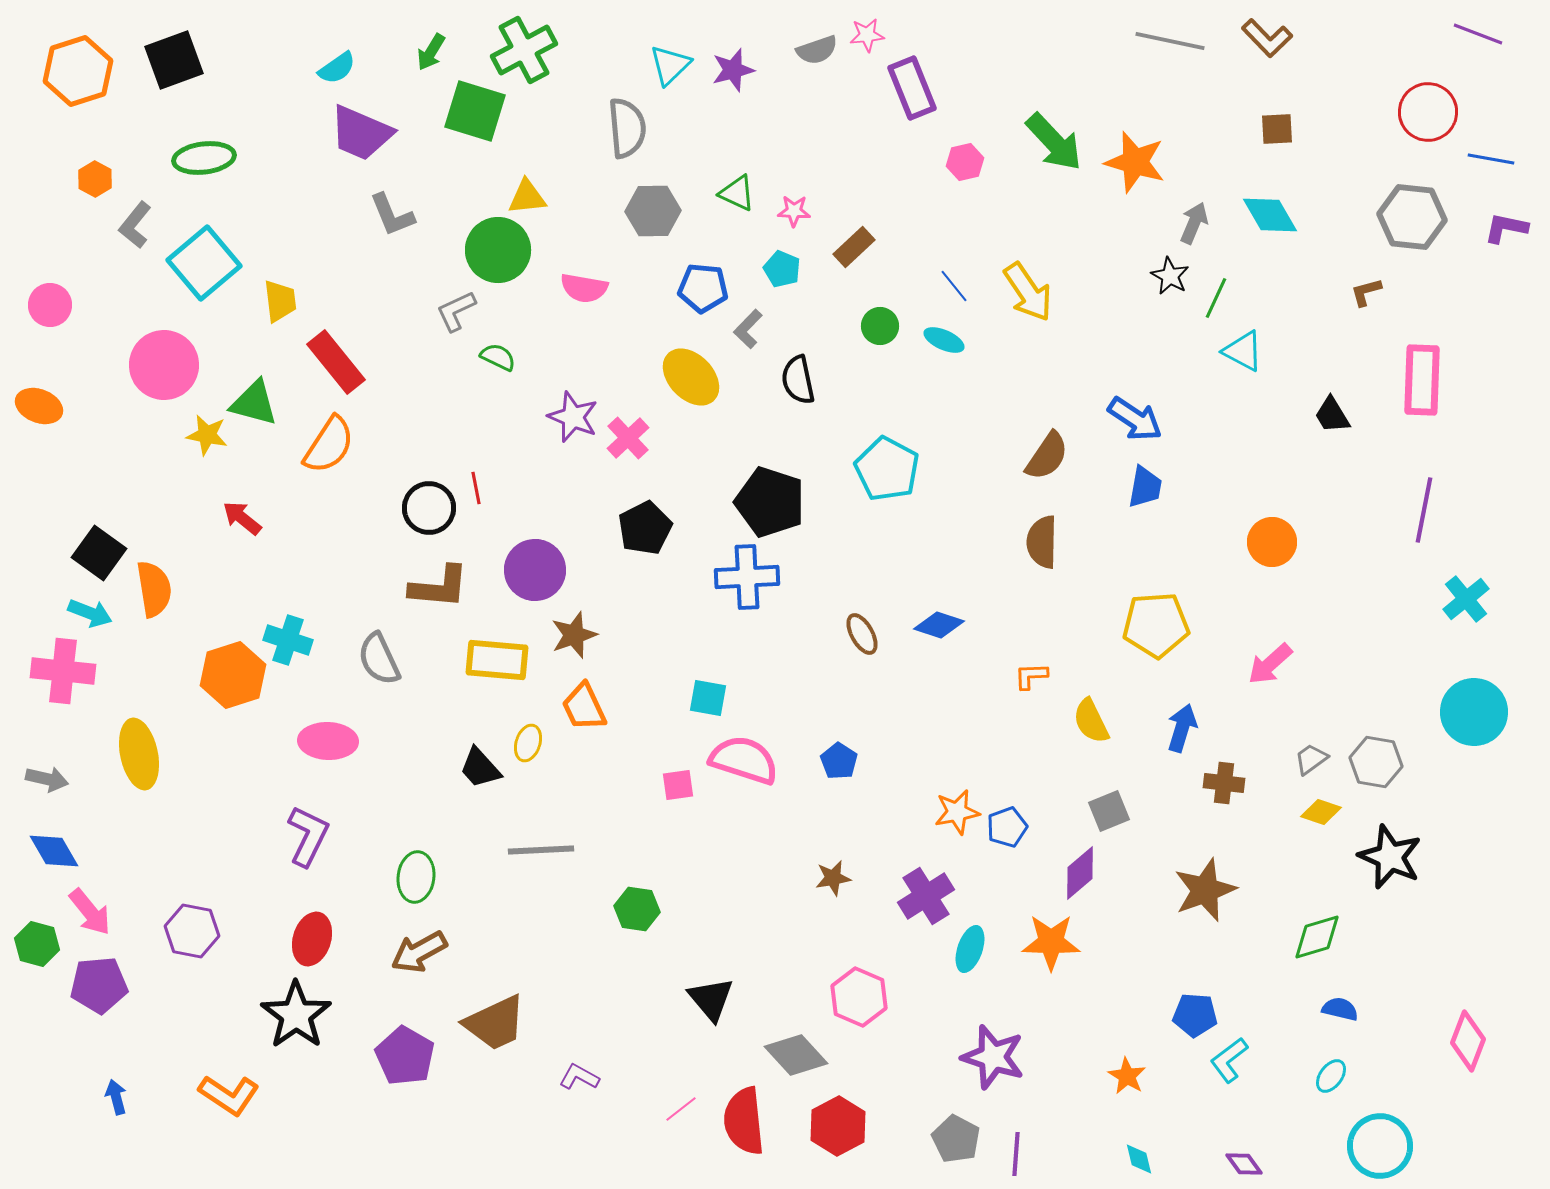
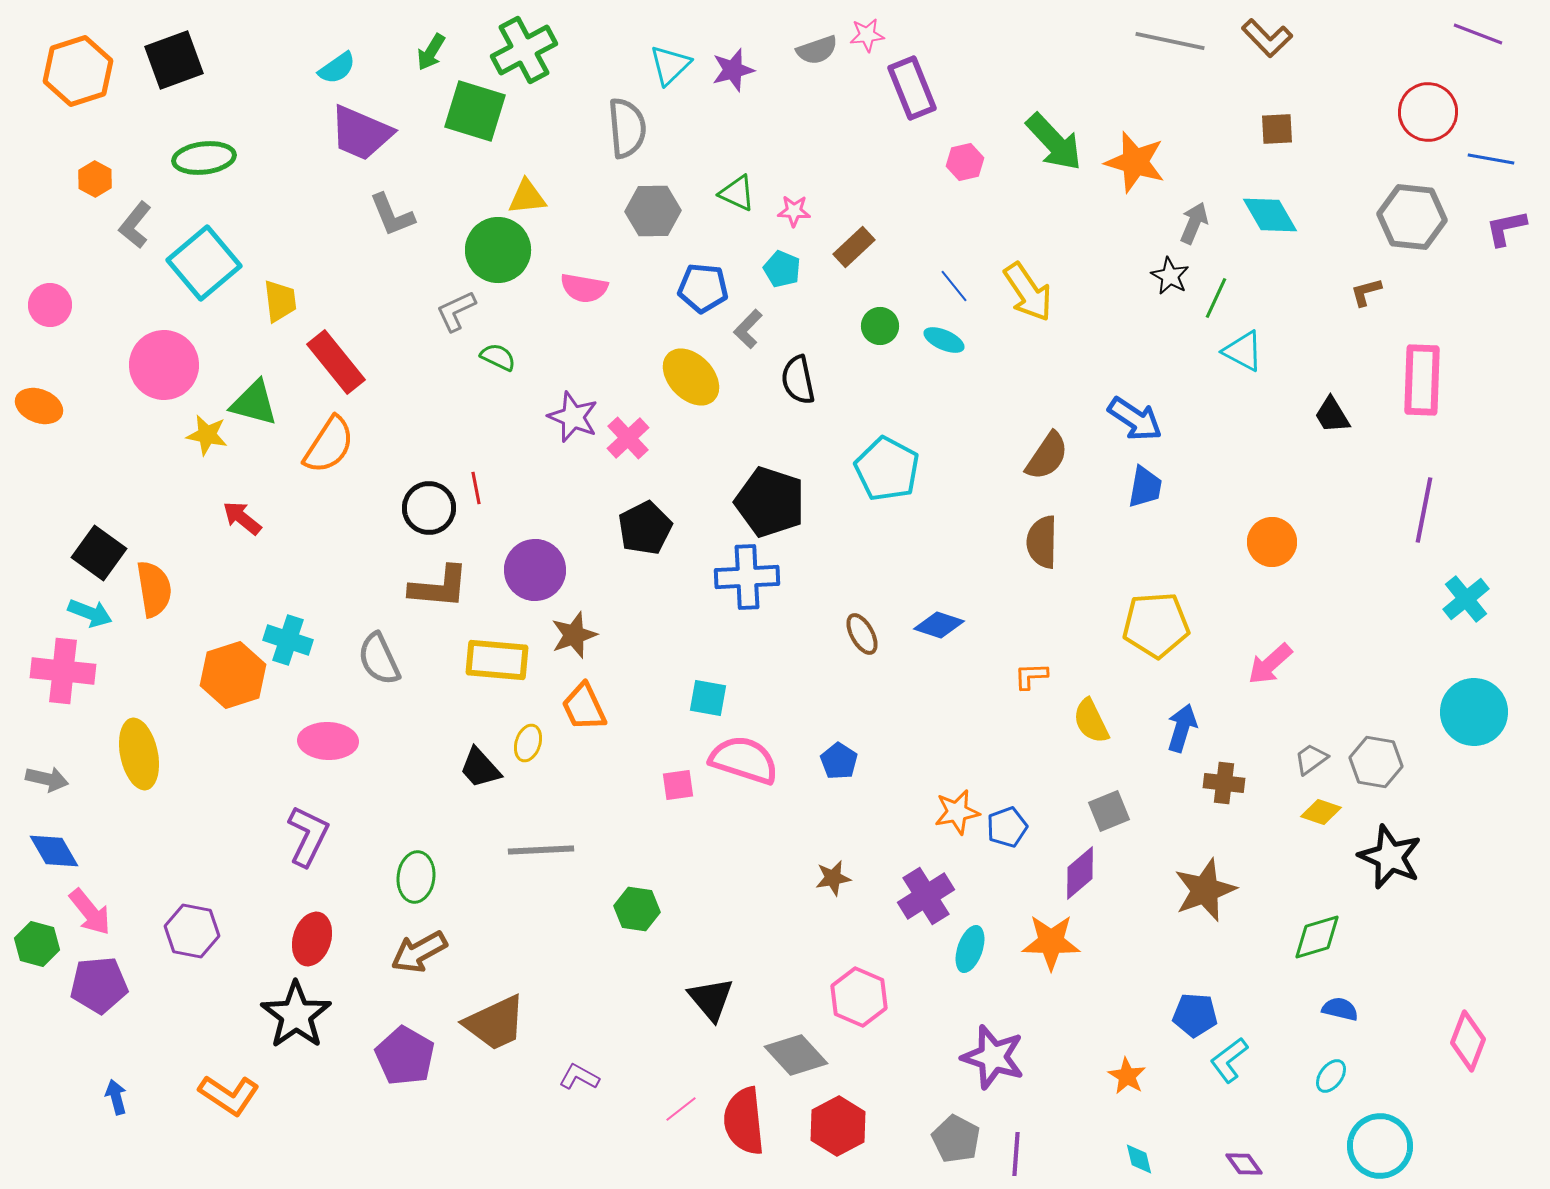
purple L-shape at (1506, 228): rotated 24 degrees counterclockwise
